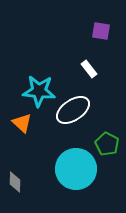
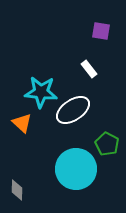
cyan star: moved 2 px right, 1 px down
gray diamond: moved 2 px right, 8 px down
